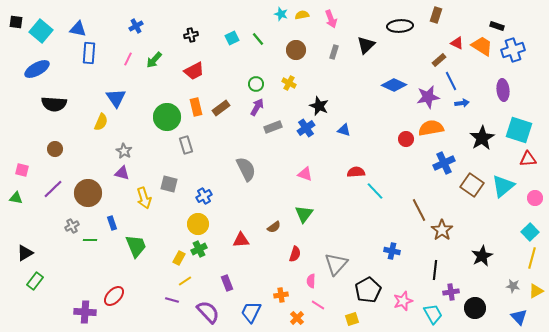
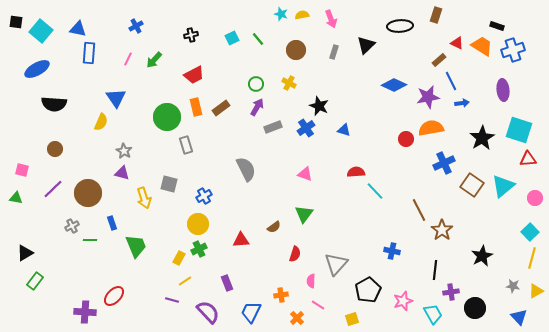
red trapezoid at (194, 71): moved 4 px down
